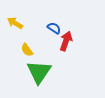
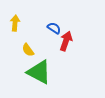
yellow arrow: rotated 63 degrees clockwise
yellow semicircle: moved 1 px right
green triangle: rotated 36 degrees counterclockwise
